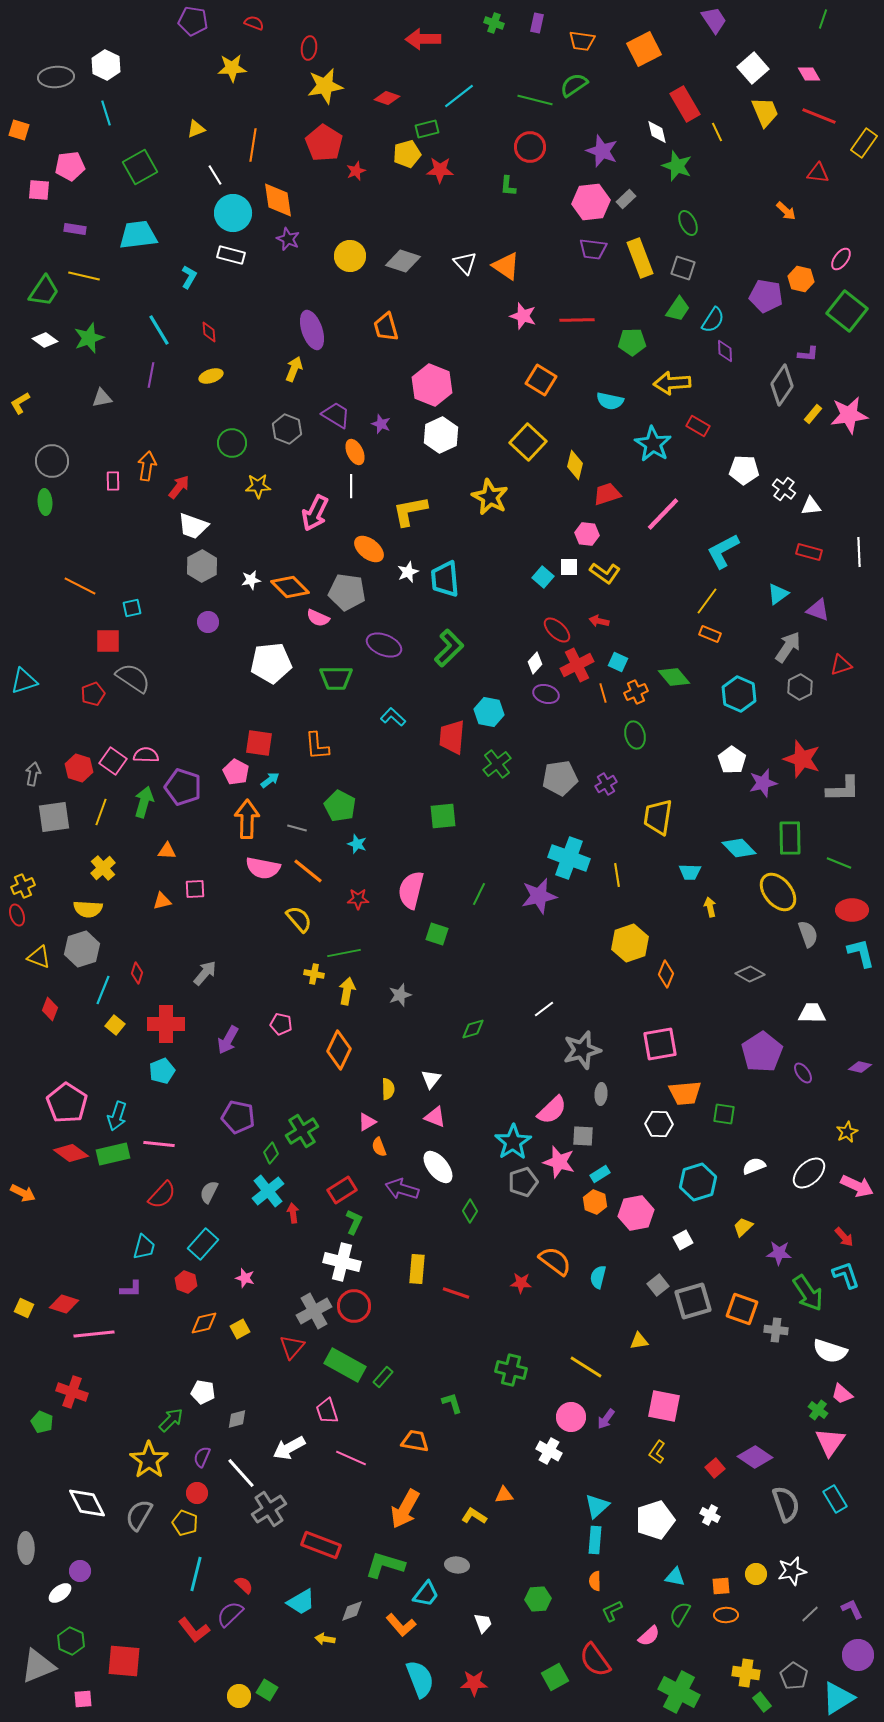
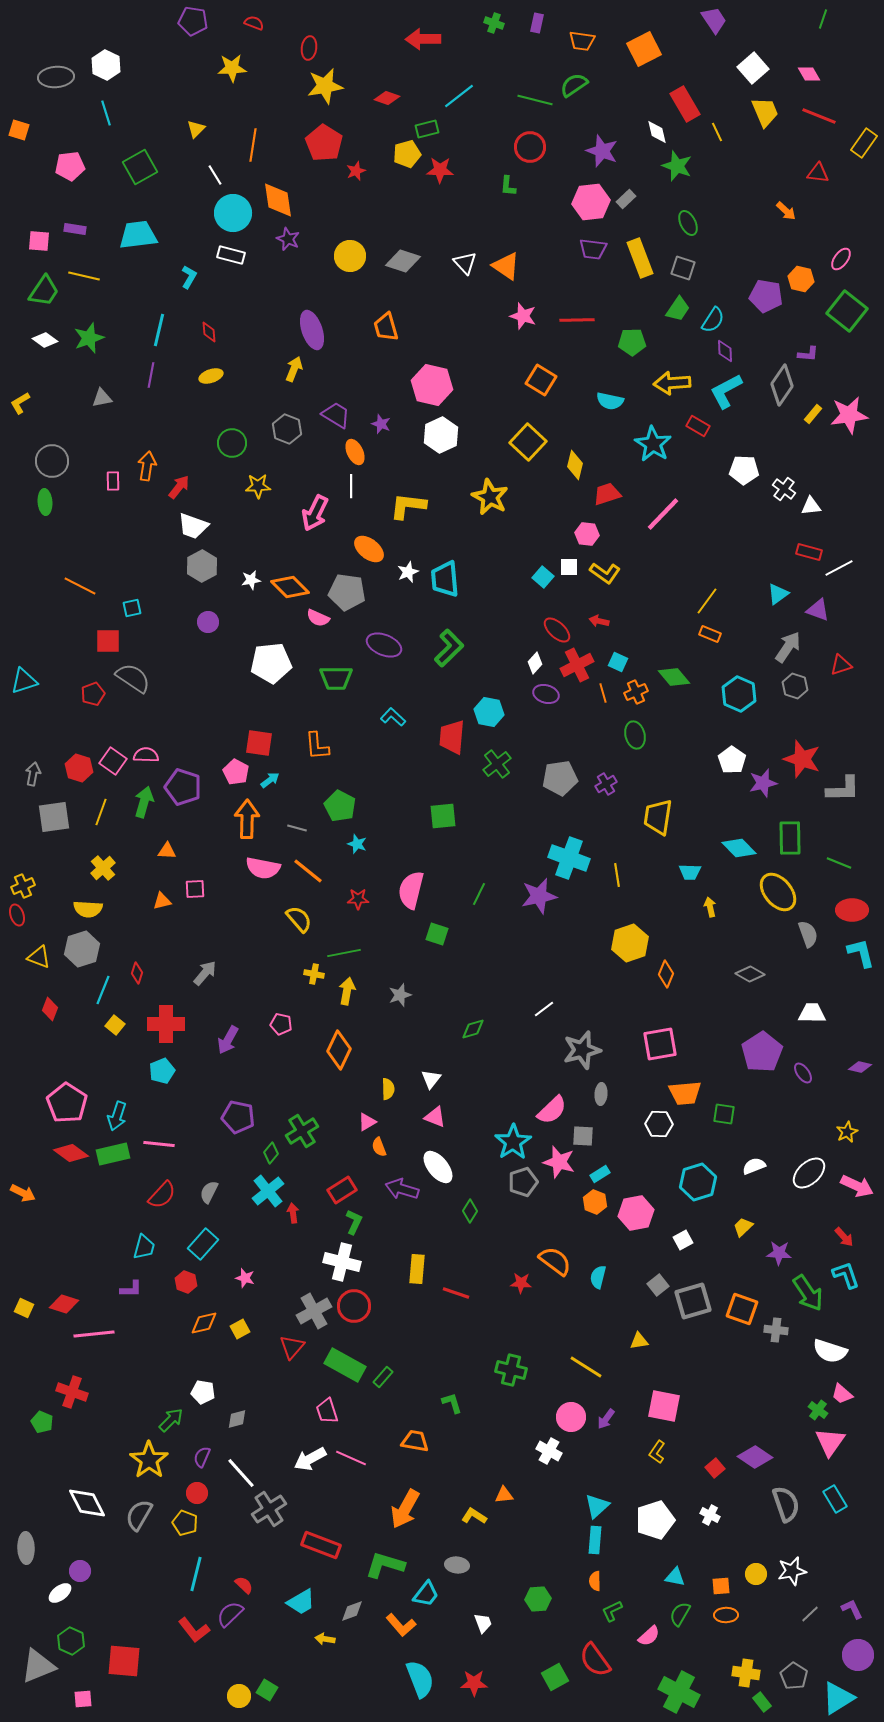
yellow triangle at (196, 129): rotated 24 degrees counterclockwise
pink square at (39, 190): moved 51 px down
cyan line at (159, 330): rotated 44 degrees clockwise
pink hexagon at (432, 385): rotated 9 degrees counterclockwise
yellow L-shape at (410, 511): moved 2 px left, 5 px up; rotated 18 degrees clockwise
cyan L-shape at (723, 551): moved 3 px right, 160 px up
white line at (859, 552): moved 20 px left, 16 px down; rotated 64 degrees clockwise
gray hexagon at (800, 687): moved 5 px left, 1 px up; rotated 15 degrees counterclockwise
white arrow at (289, 1448): moved 21 px right, 11 px down
